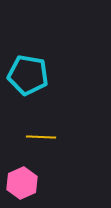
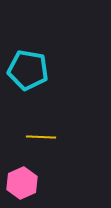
cyan pentagon: moved 5 px up
